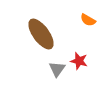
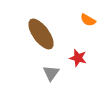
red star: moved 1 px left, 3 px up
gray triangle: moved 6 px left, 4 px down
